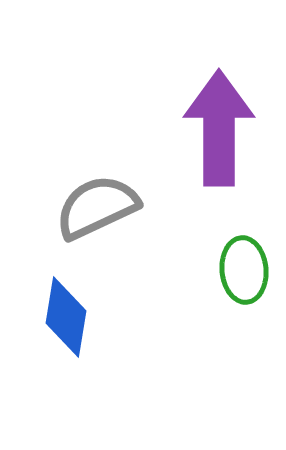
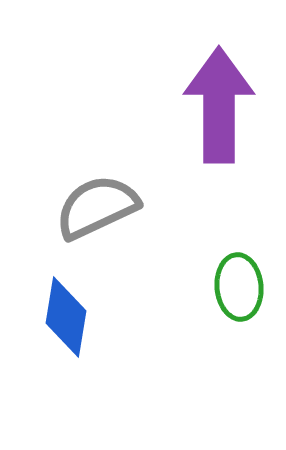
purple arrow: moved 23 px up
green ellipse: moved 5 px left, 17 px down
